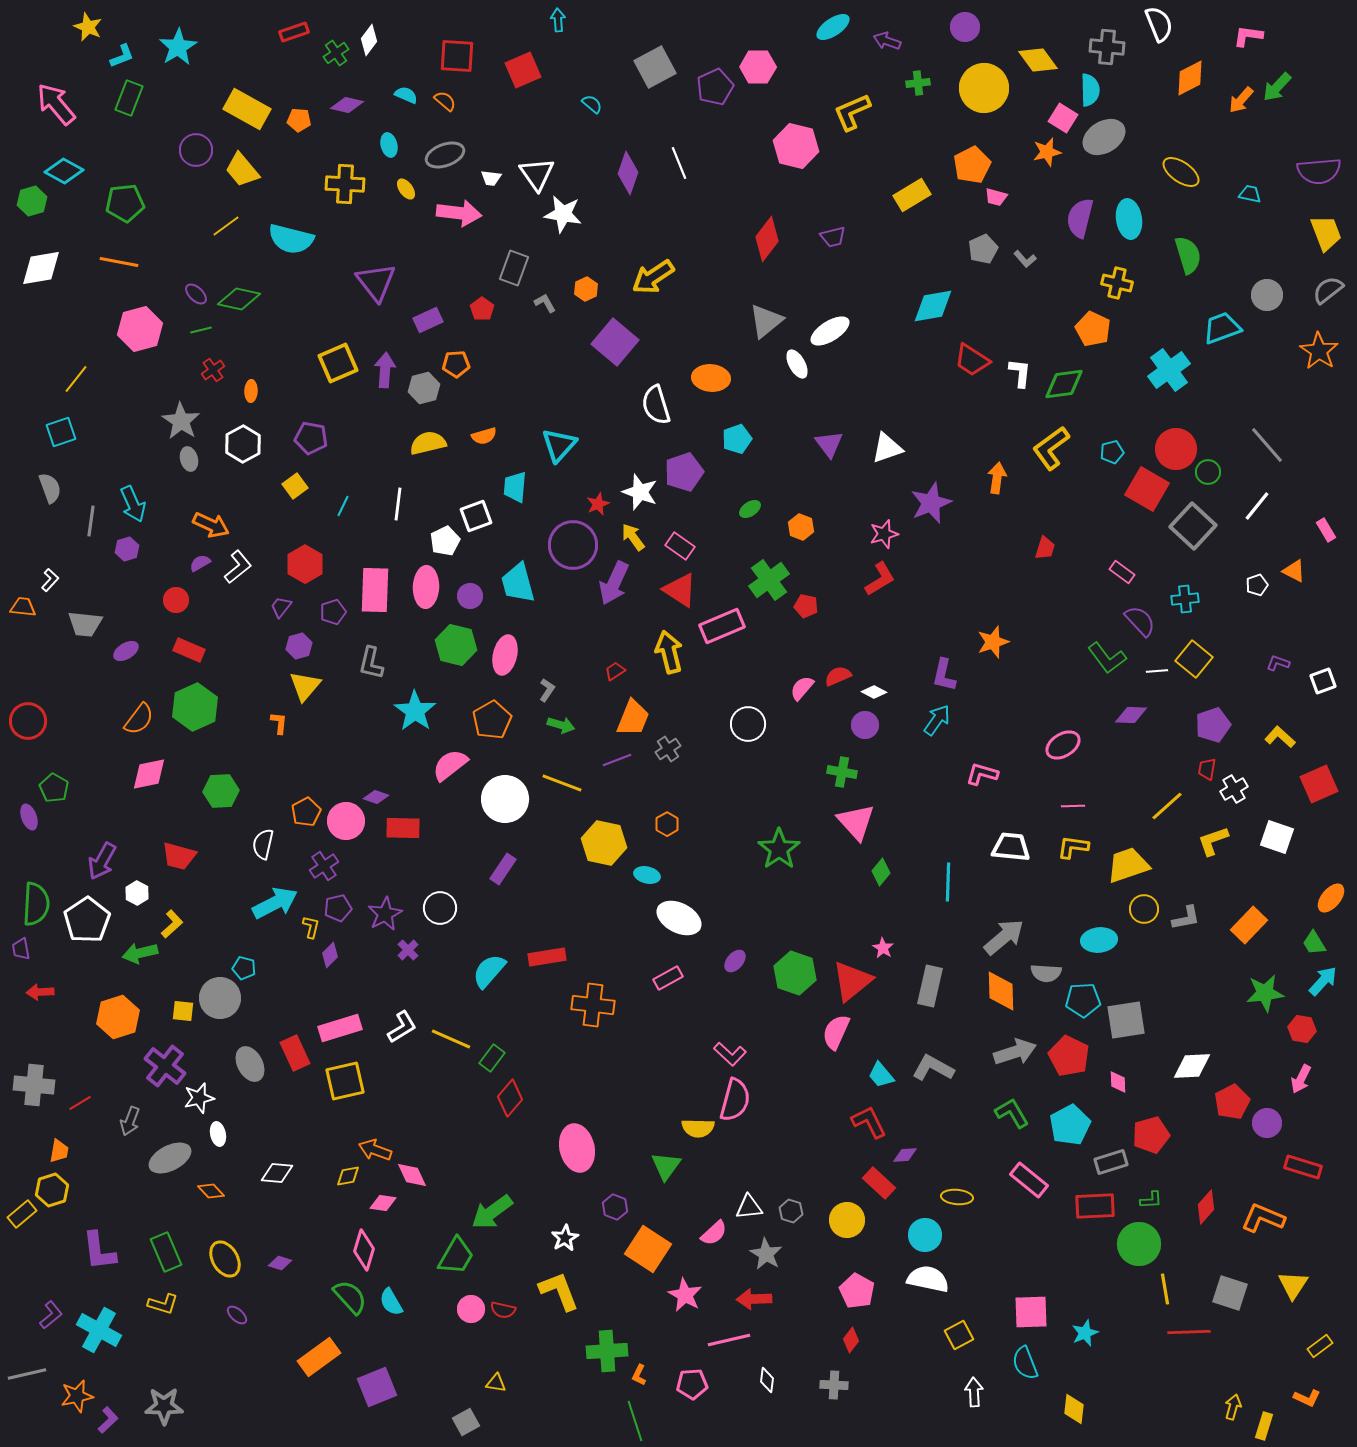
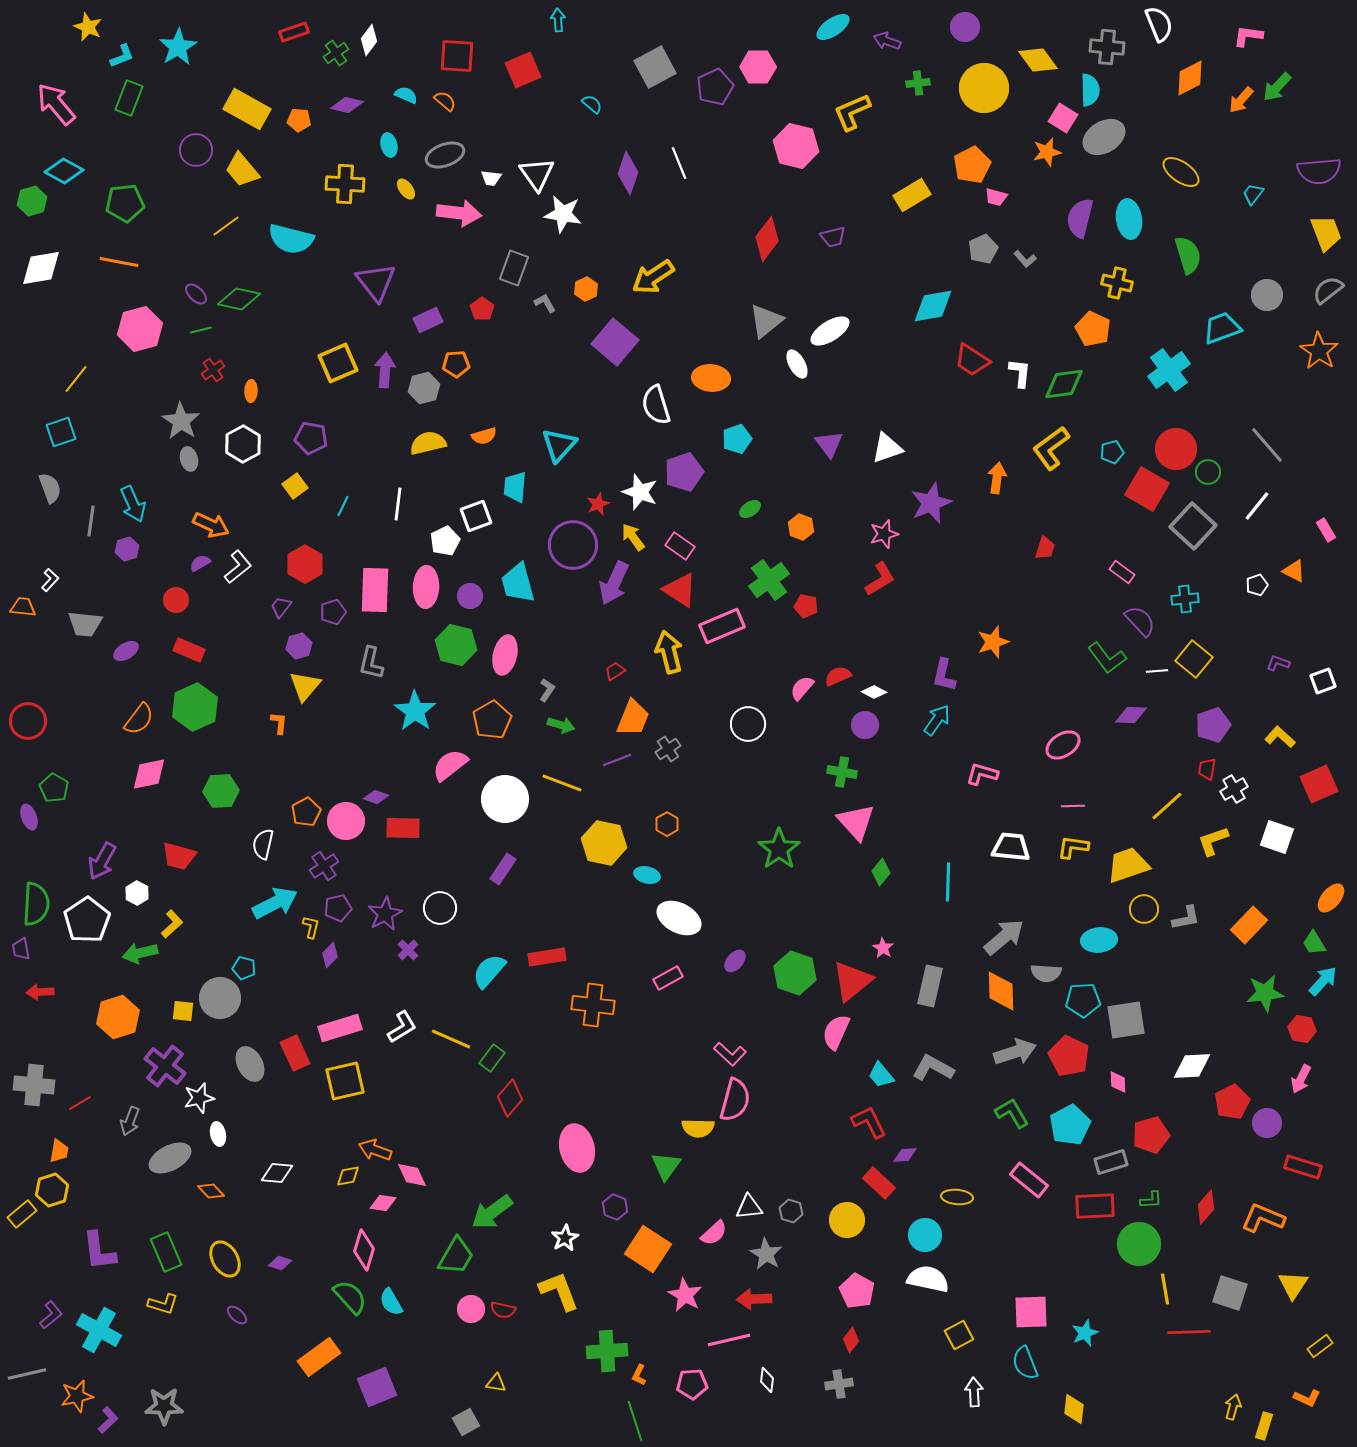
cyan trapezoid at (1250, 194): moved 3 px right; rotated 65 degrees counterclockwise
gray cross at (834, 1385): moved 5 px right, 1 px up; rotated 12 degrees counterclockwise
